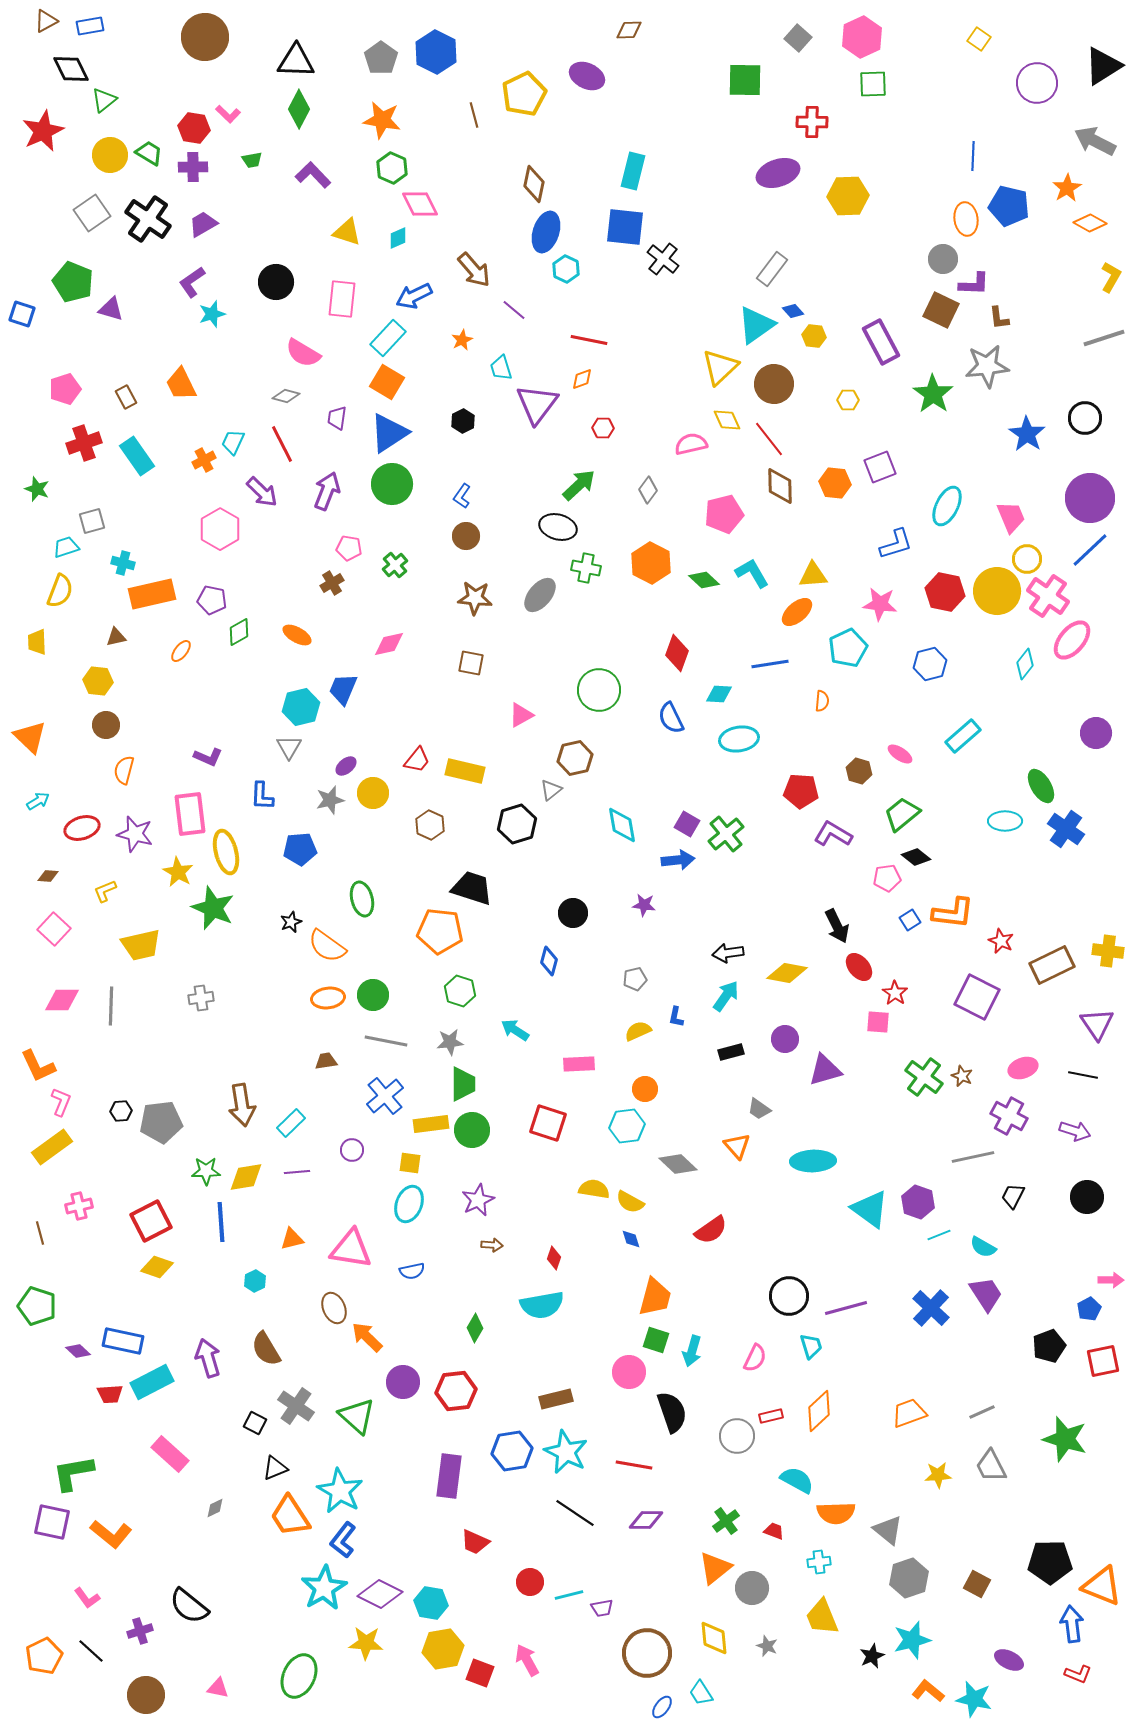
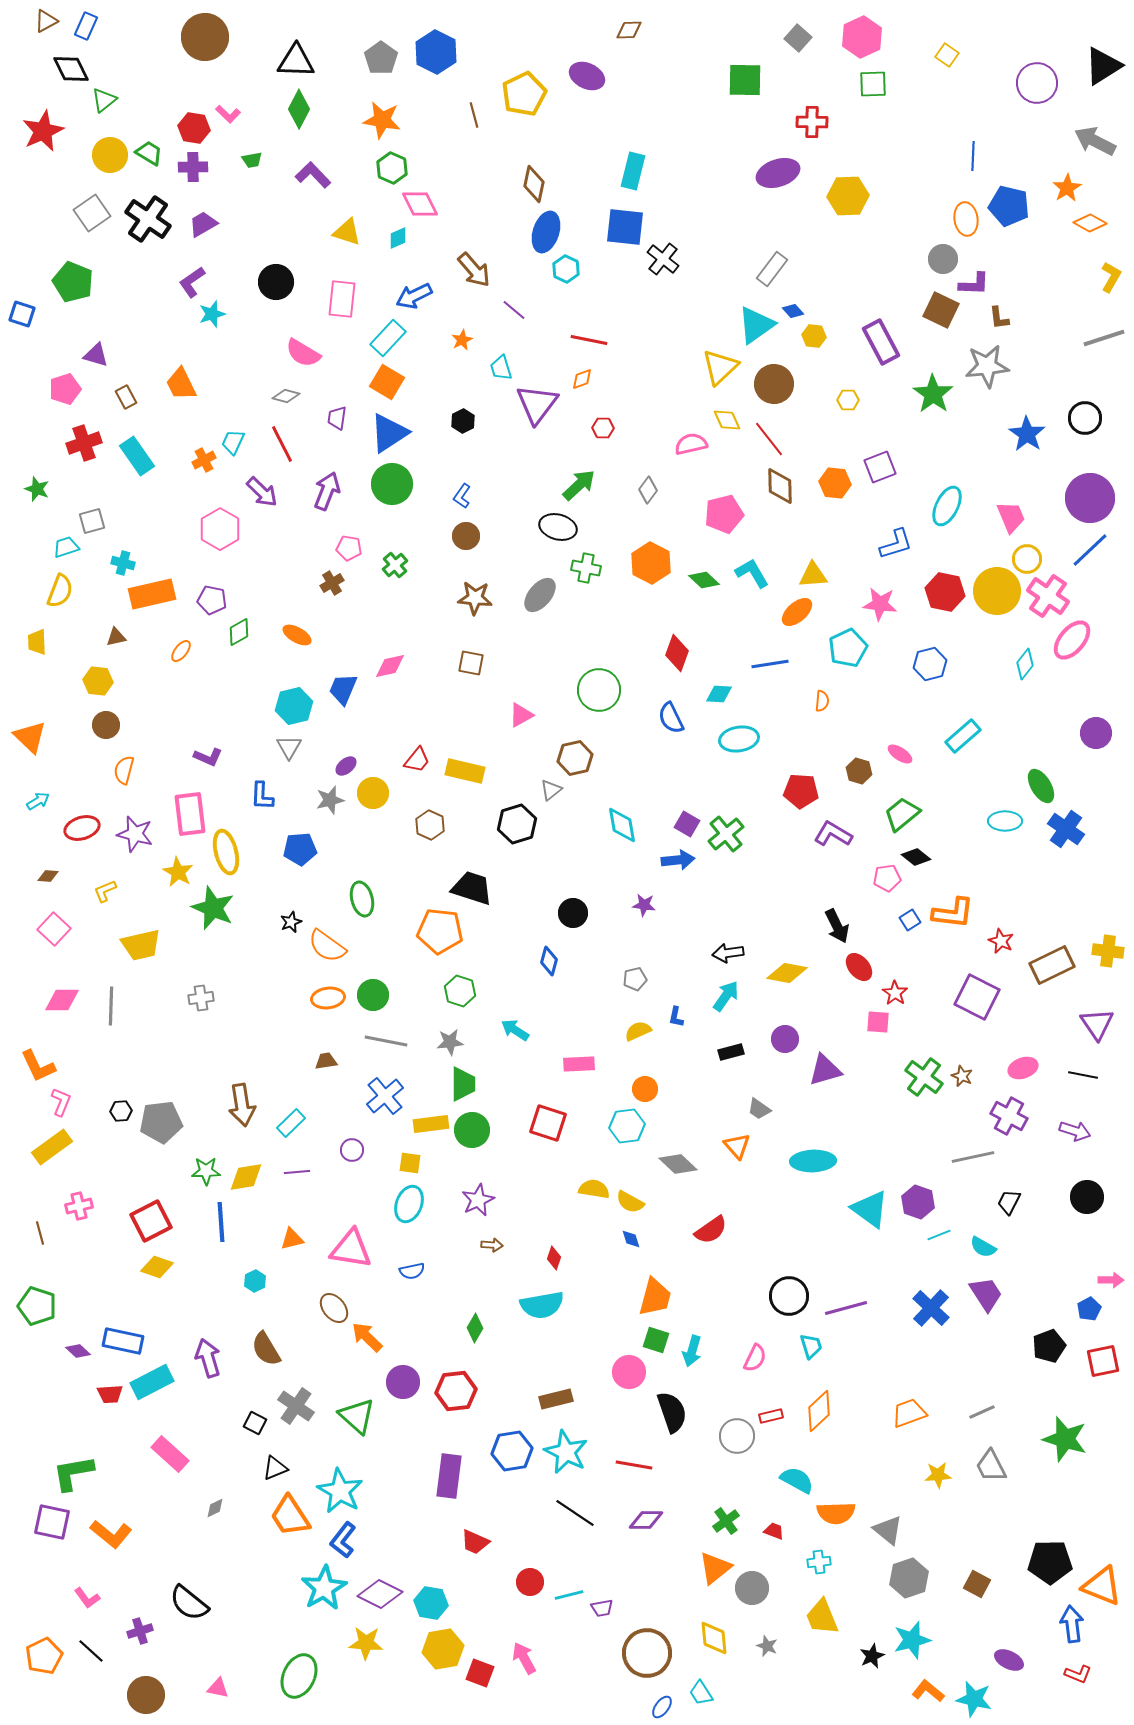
blue rectangle at (90, 26): moved 4 px left; rotated 56 degrees counterclockwise
yellow square at (979, 39): moved 32 px left, 16 px down
purple triangle at (111, 309): moved 15 px left, 46 px down
pink diamond at (389, 644): moved 1 px right, 22 px down
cyan hexagon at (301, 707): moved 7 px left, 1 px up
black trapezoid at (1013, 1196): moved 4 px left, 6 px down
brown ellipse at (334, 1308): rotated 16 degrees counterclockwise
black semicircle at (189, 1606): moved 3 px up
pink arrow at (527, 1660): moved 3 px left, 2 px up
